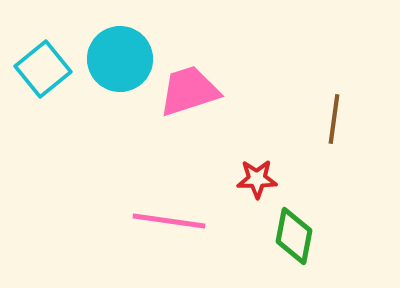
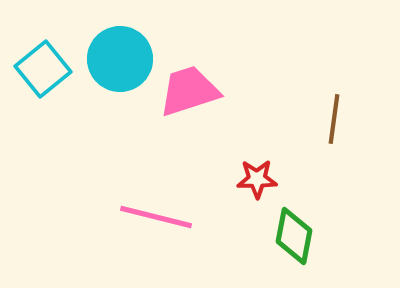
pink line: moved 13 px left, 4 px up; rotated 6 degrees clockwise
